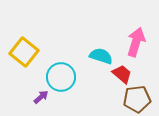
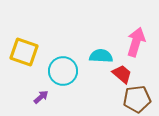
yellow square: rotated 20 degrees counterclockwise
cyan semicircle: rotated 15 degrees counterclockwise
cyan circle: moved 2 px right, 6 px up
